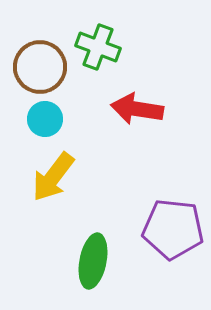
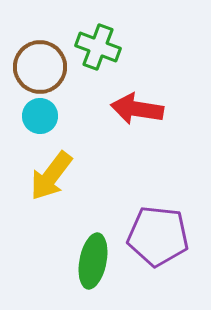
cyan circle: moved 5 px left, 3 px up
yellow arrow: moved 2 px left, 1 px up
purple pentagon: moved 15 px left, 7 px down
